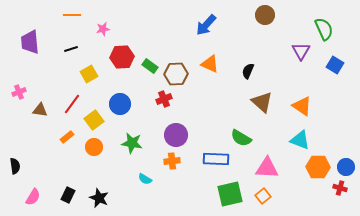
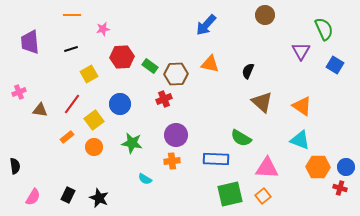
orange triangle at (210, 64): rotated 12 degrees counterclockwise
